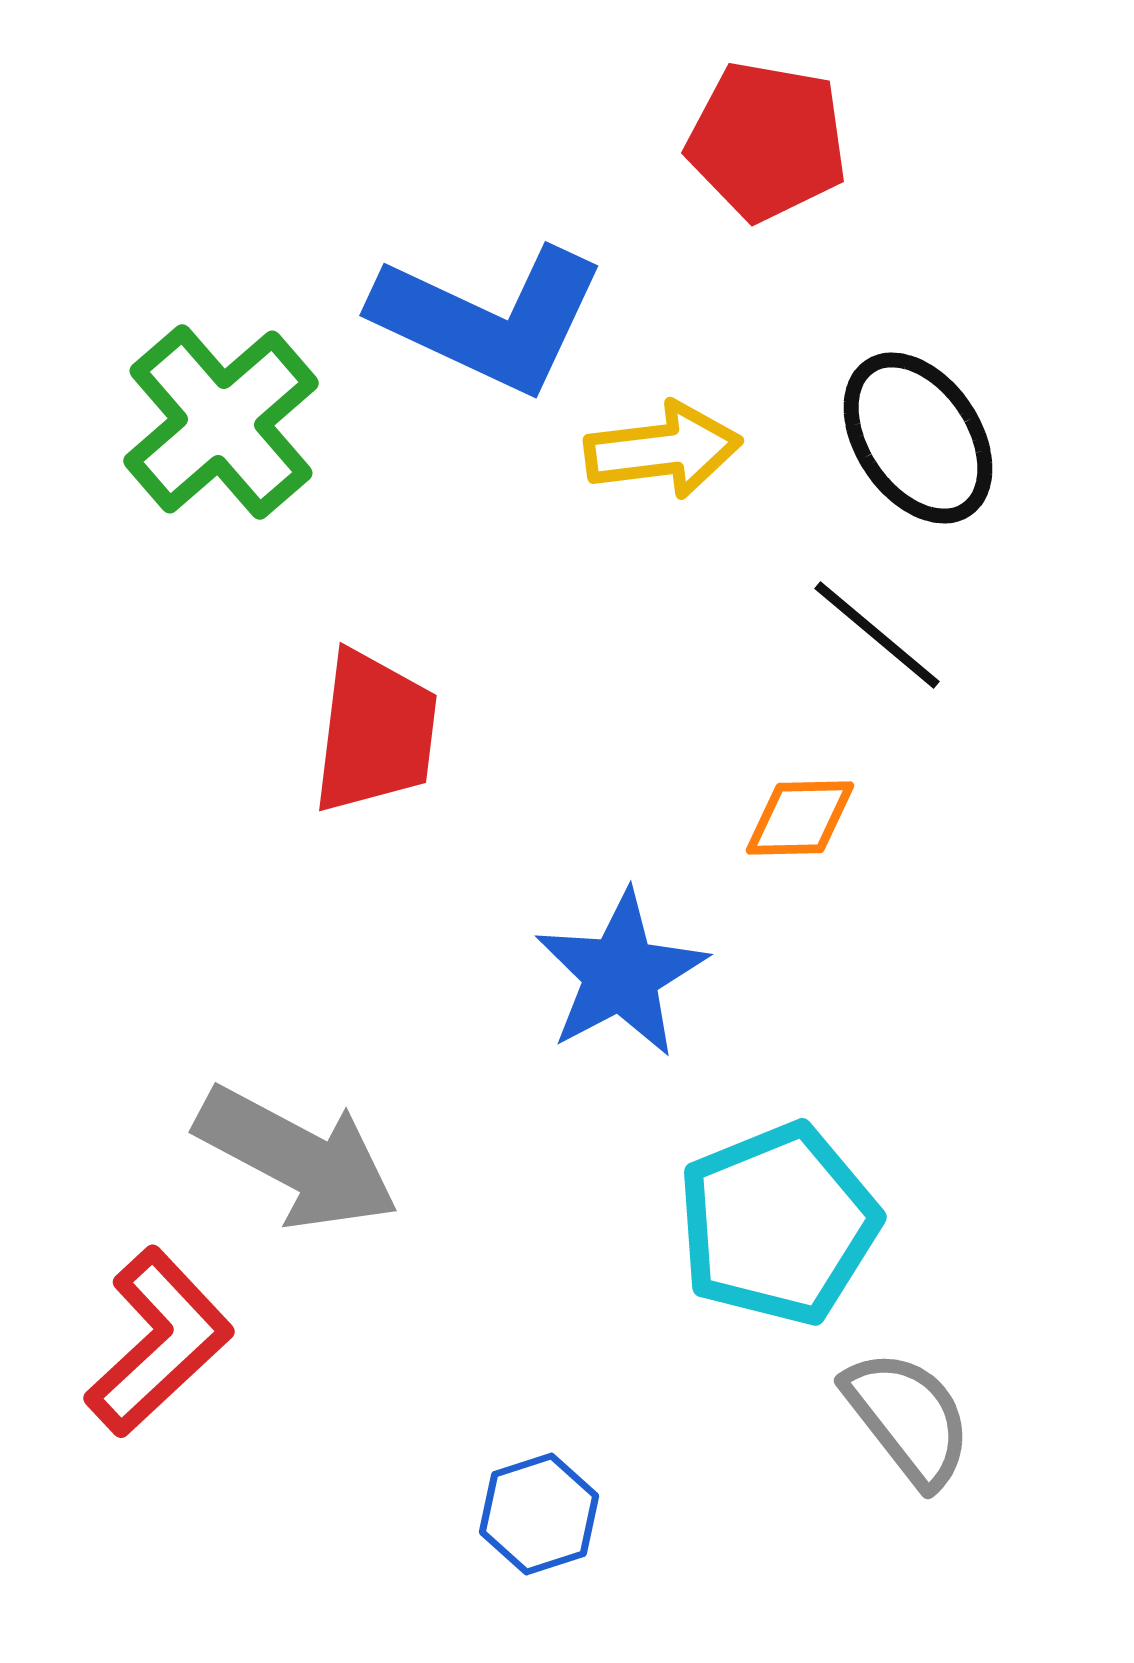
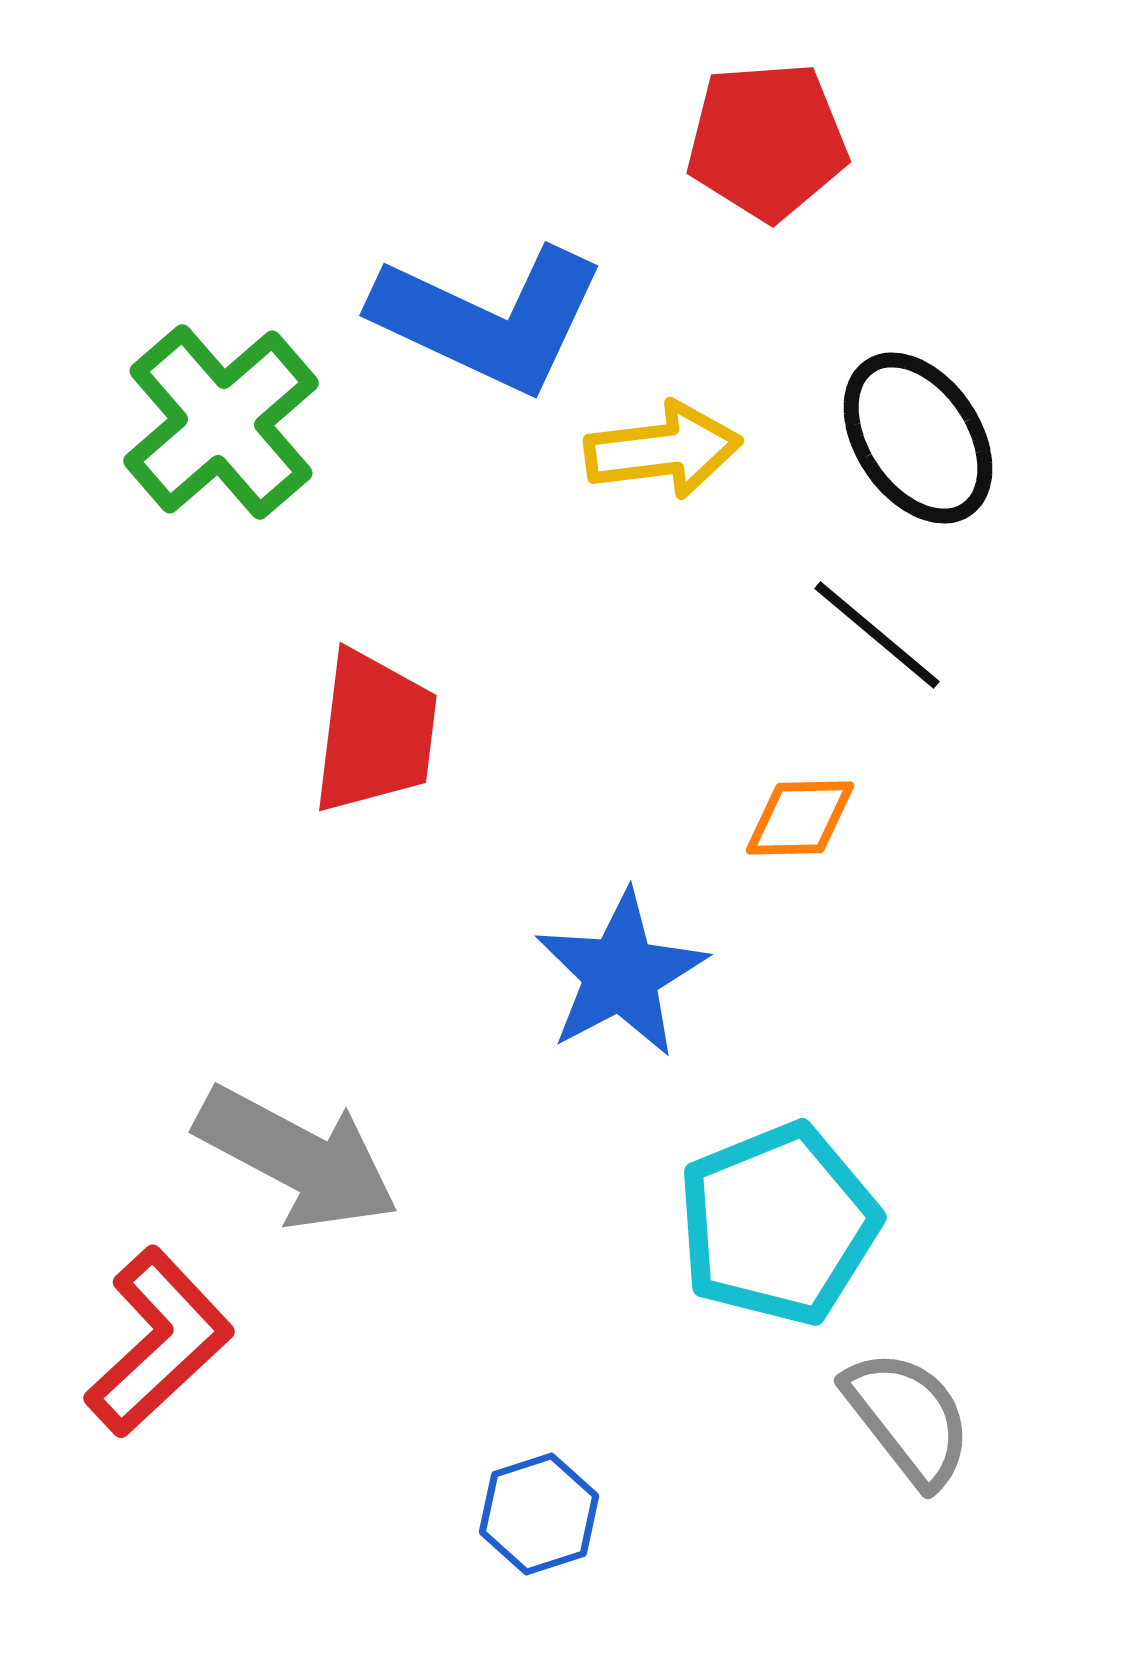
red pentagon: rotated 14 degrees counterclockwise
